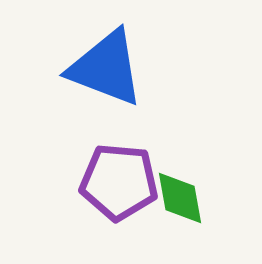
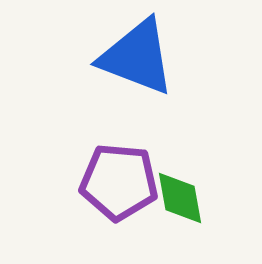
blue triangle: moved 31 px right, 11 px up
